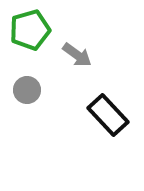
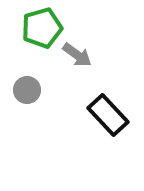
green pentagon: moved 12 px right, 2 px up
